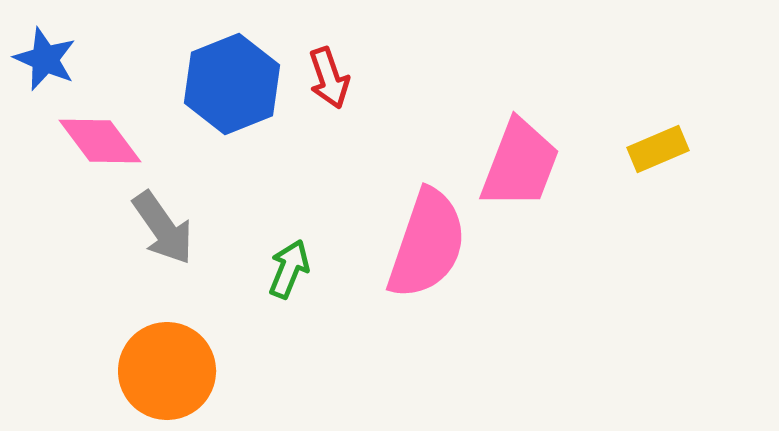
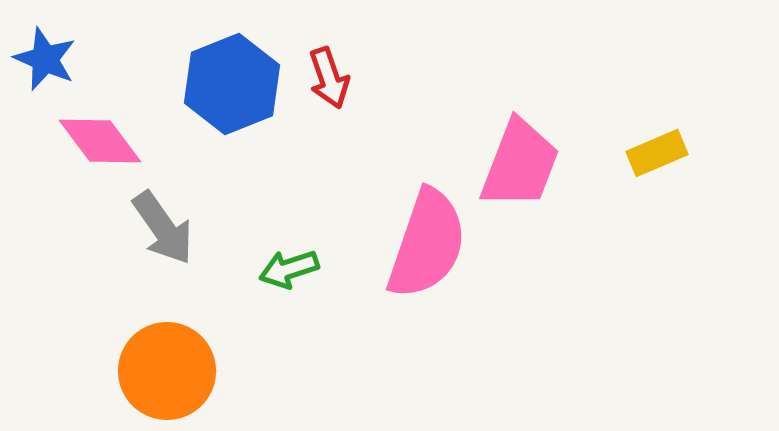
yellow rectangle: moved 1 px left, 4 px down
green arrow: rotated 130 degrees counterclockwise
